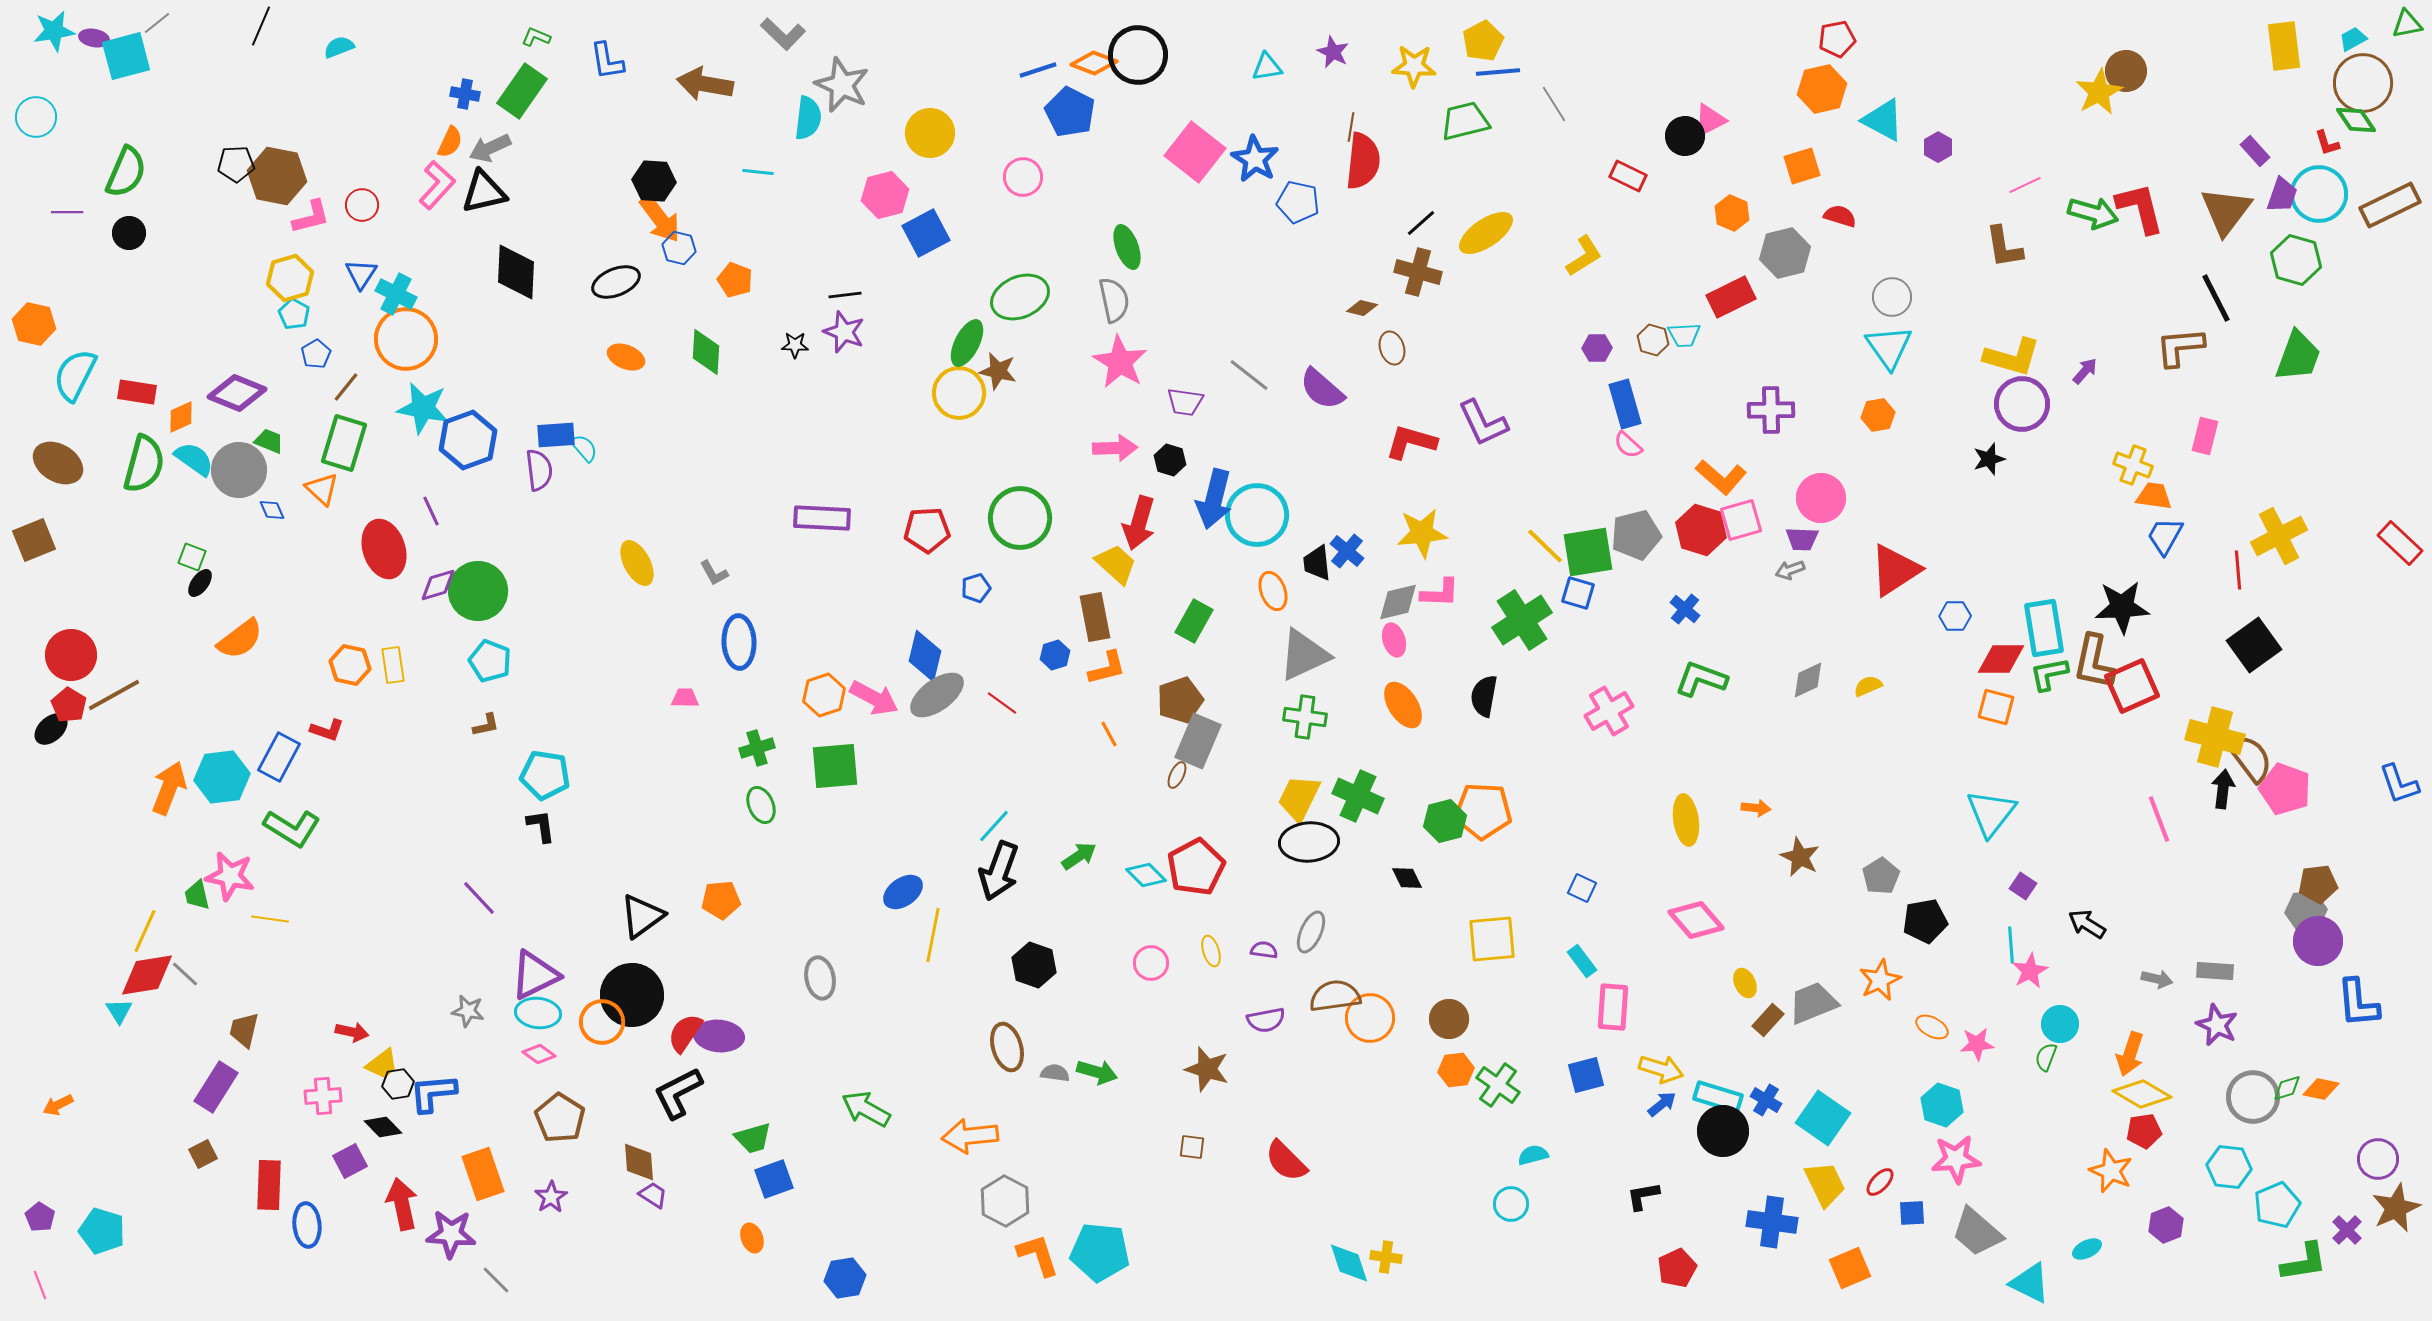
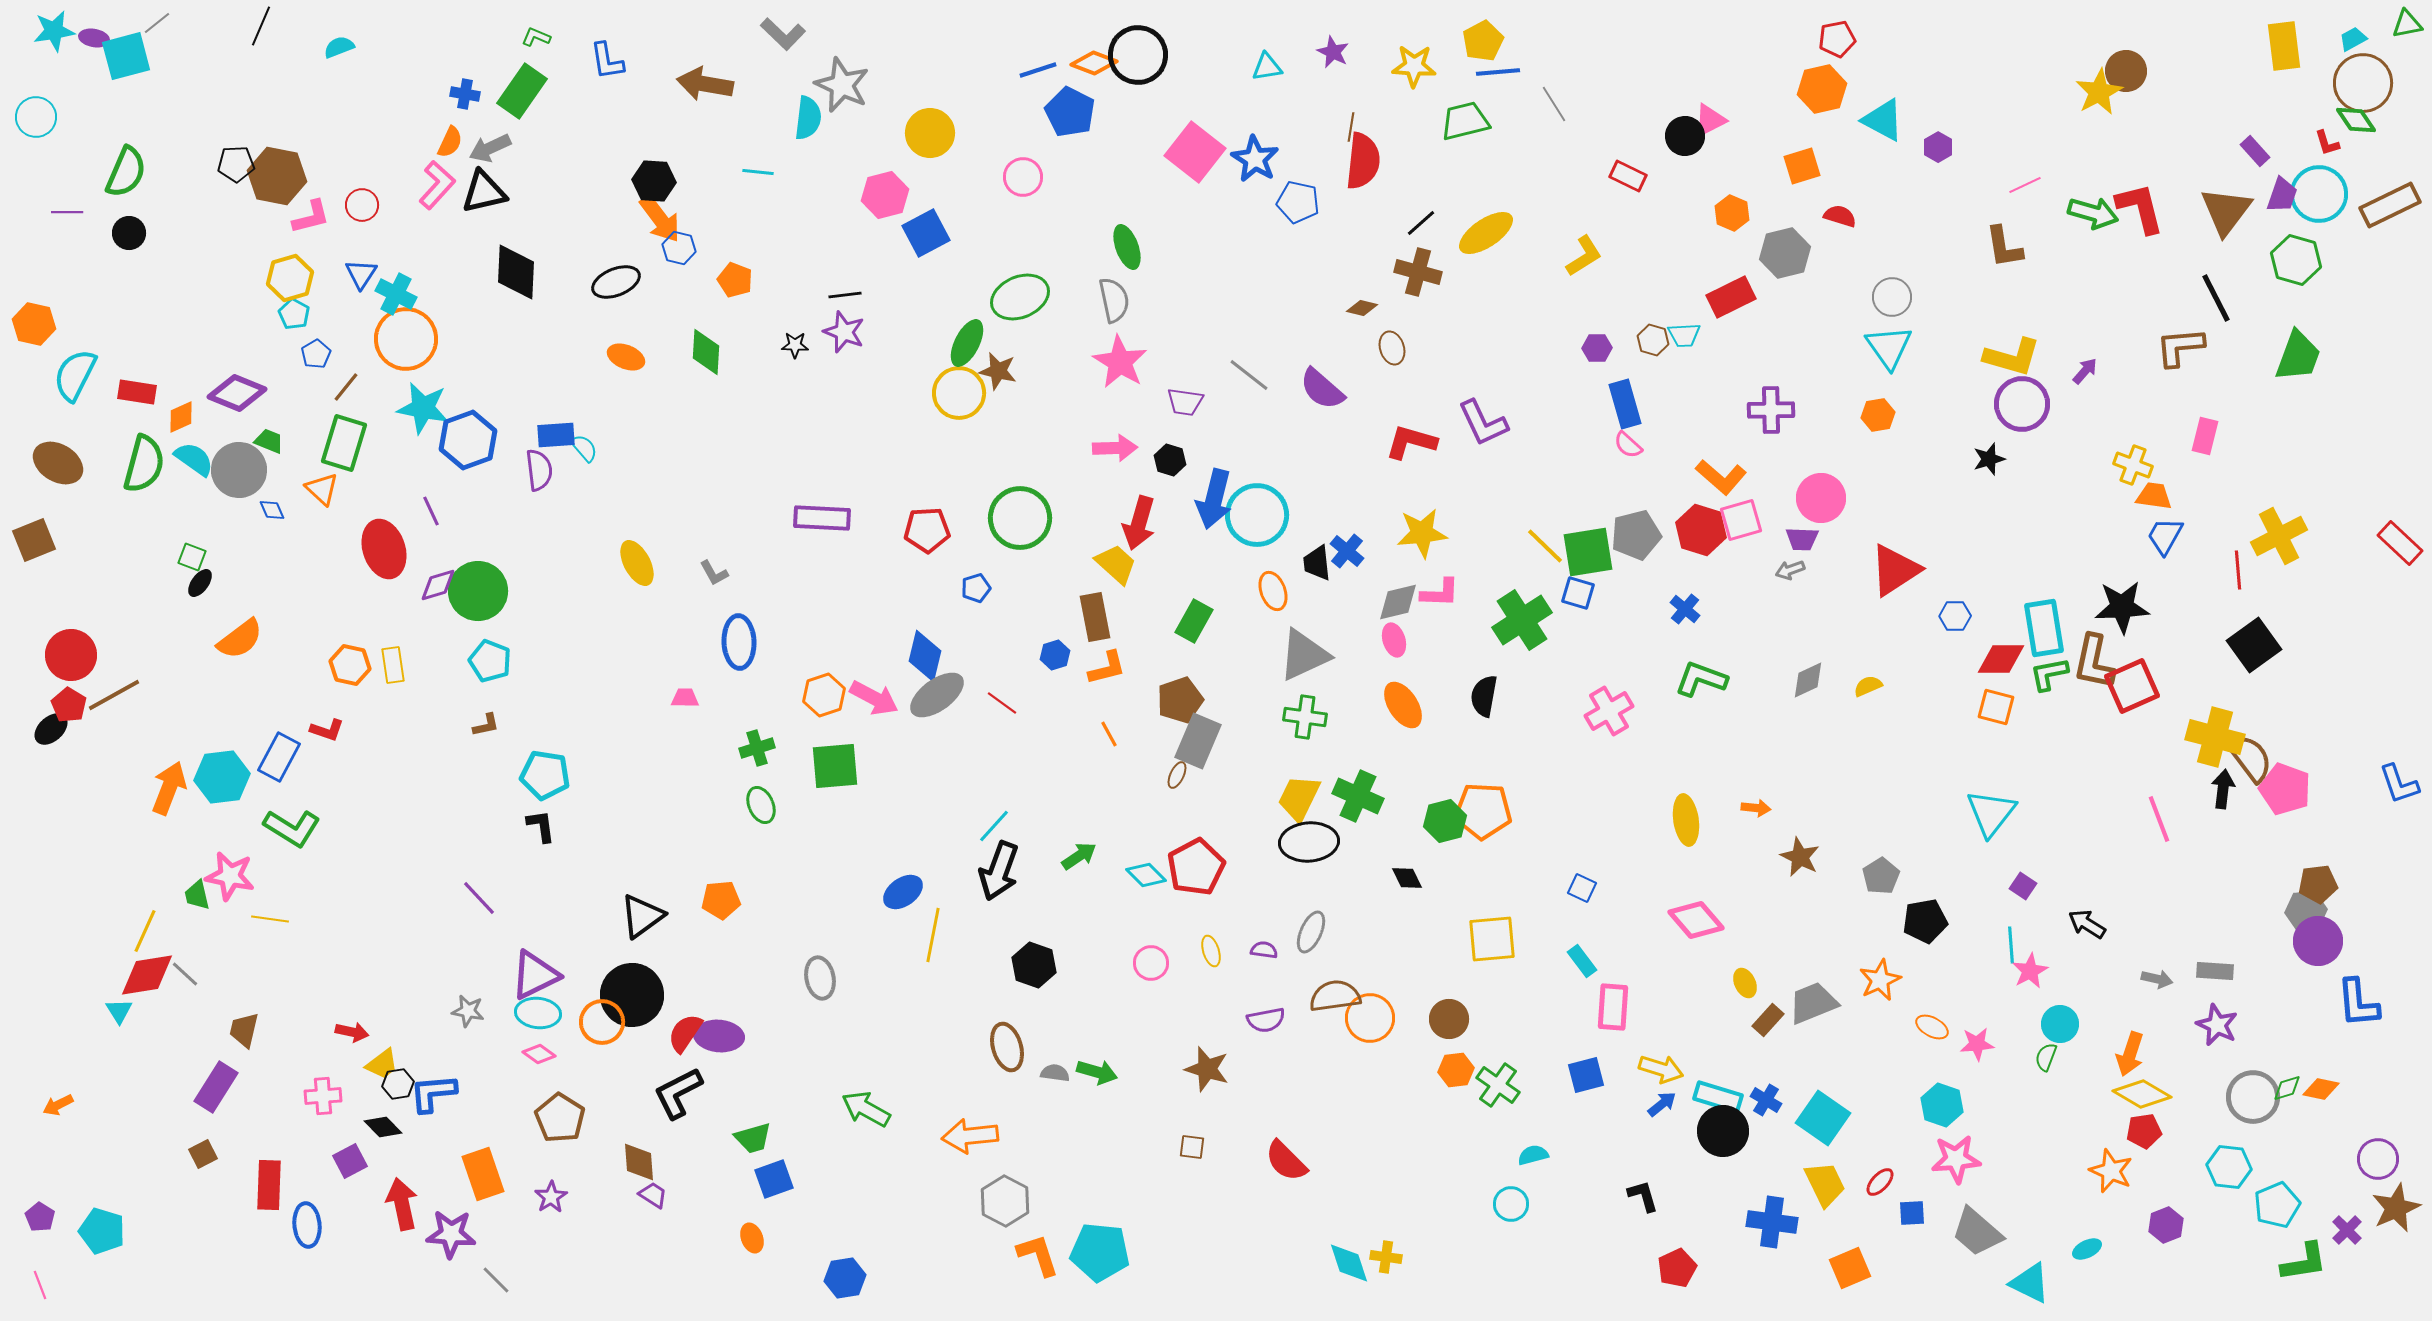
black L-shape at (1643, 1196): rotated 84 degrees clockwise
